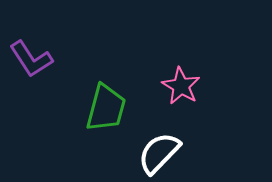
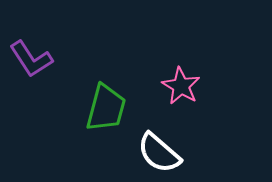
white semicircle: rotated 93 degrees counterclockwise
